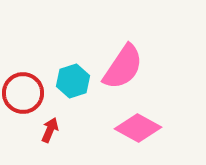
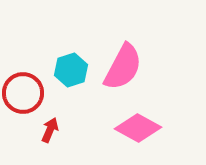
pink semicircle: rotated 6 degrees counterclockwise
cyan hexagon: moved 2 px left, 11 px up
